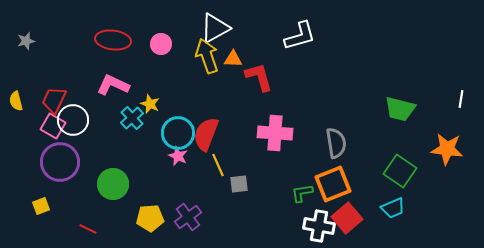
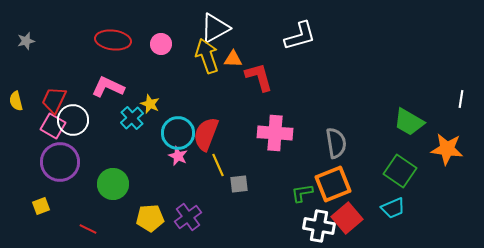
pink L-shape: moved 5 px left, 2 px down
green trapezoid: moved 9 px right, 13 px down; rotated 16 degrees clockwise
